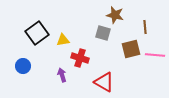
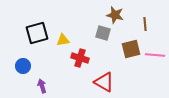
brown line: moved 3 px up
black square: rotated 20 degrees clockwise
purple arrow: moved 20 px left, 11 px down
